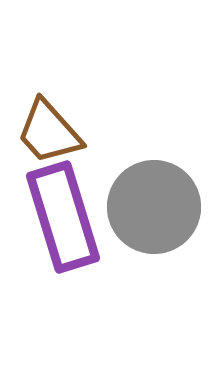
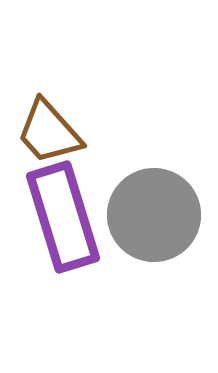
gray circle: moved 8 px down
